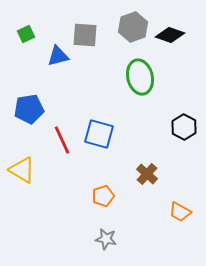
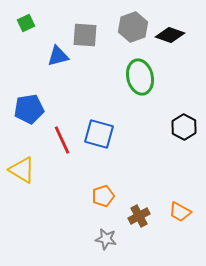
green square: moved 11 px up
brown cross: moved 8 px left, 42 px down; rotated 20 degrees clockwise
